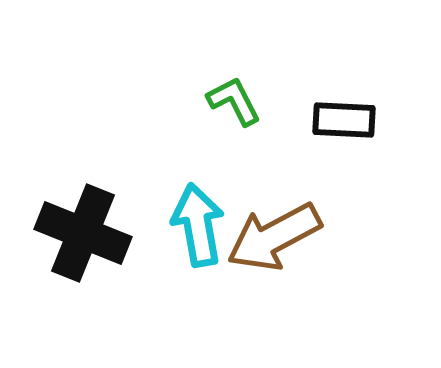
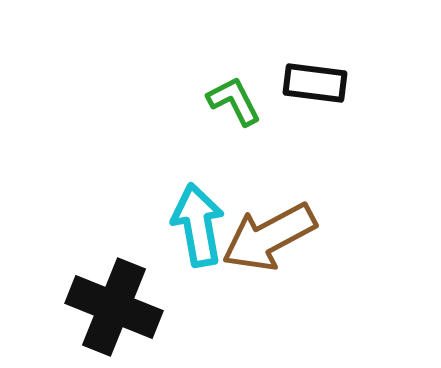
black rectangle: moved 29 px left, 37 px up; rotated 4 degrees clockwise
black cross: moved 31 px right, 74 px down
brown arrow: moved 5 px left
